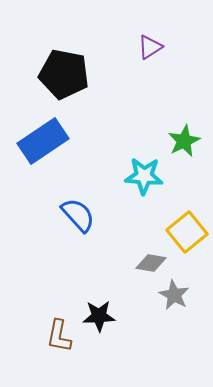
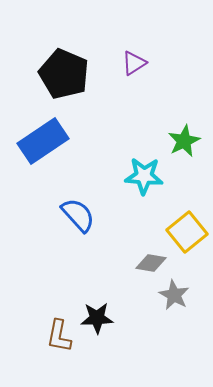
purple triangle: moved 16 px left, 16 px down
black pentagon: rotated 12 degrees clockwise
black star: moved 2 px left, 2 px down
